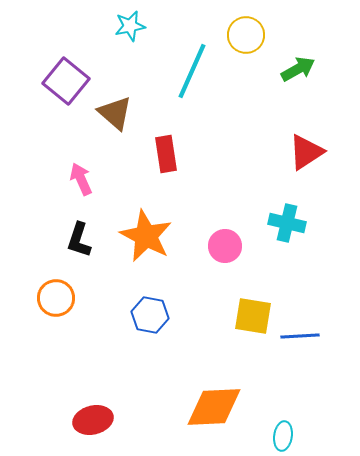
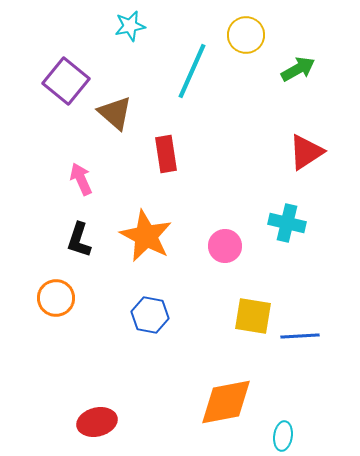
orange diamond: moved 12 px right, 5 px up; rotated 8 degrees counterclockwise
red ellipse: moved 4 px right, 2 px down
